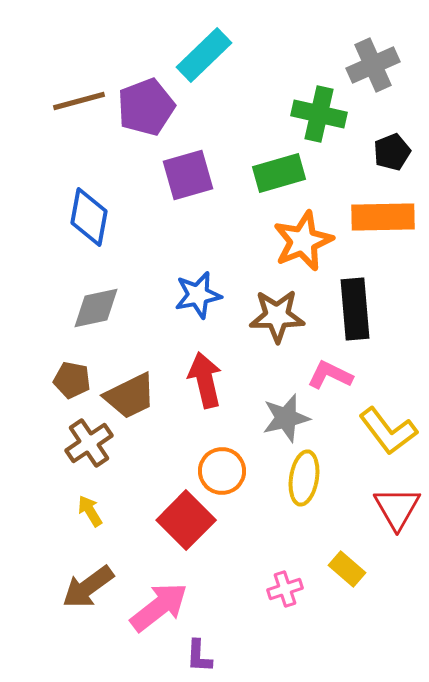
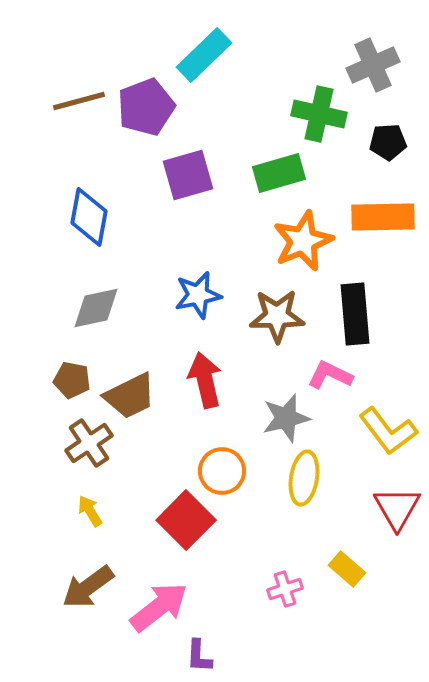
black pentagon: moved 4 px left, 10 px up; rotated 18 degrees clockwise
black rectangle: moved 5 px down
